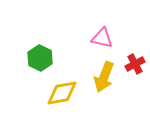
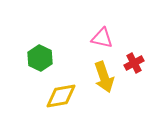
red cross: moved 1 px left, 1 px up
yellow arrow: rotated 40 degrees counterclockwise
yellow diamond: moved 1 px left, 3 px down
